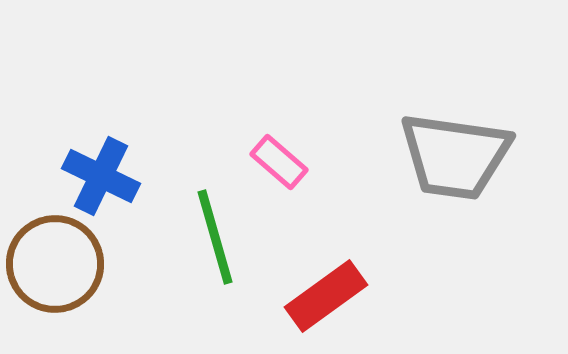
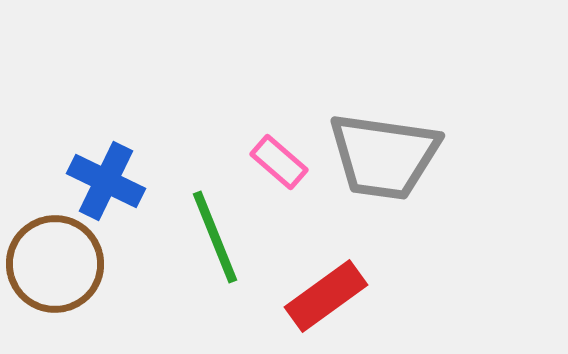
gray trapezoid: moved 71 px left
blue cross: moved 5 px right, 5 px down
green line: rotated 6 degrees counterclockwise
